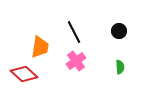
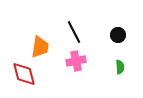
black circle: moved 1 px left, 4 px down
pink cross: rotated 24 degrees clockwise
red diamond: rotated 32 degrees clockwise
